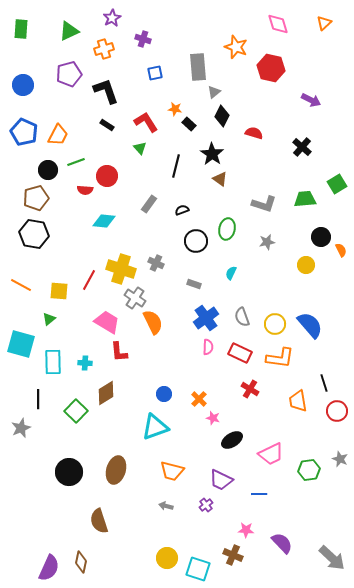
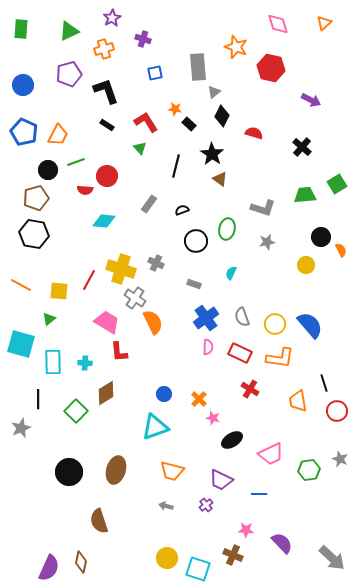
green trapezoid at (305, 199): moved 4 px up
gray L-shape at (264, 204): moved 1 px left, 4 px down
